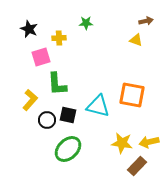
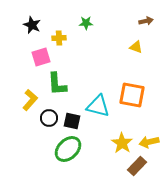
black star: moved 3 px right, 4 px up
yellow triangle: moved 7 px down
black square: moved 4 px right, 6 px down
black circle: moved 2 px right, 2 px up
yellow star: rotated 25 degrees clockwise
